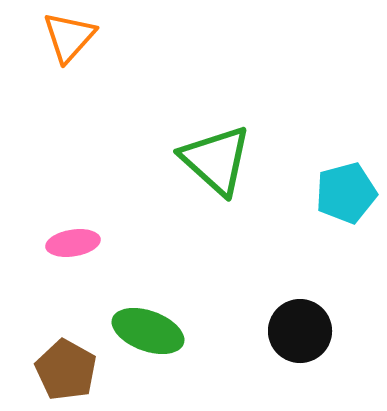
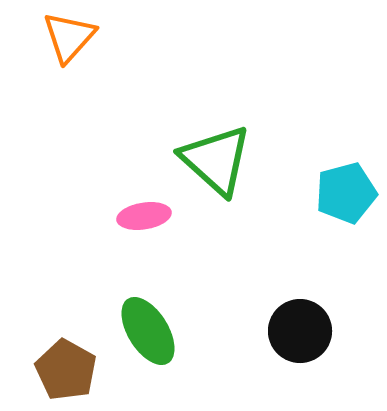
pink ellipse: moved 71 px right, 27 px up
green ellipse: rotated 38 degrees clockwise
